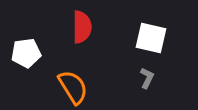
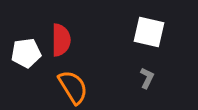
red semicircle: moved 21 px left, 13 px down
white square: moved 2 px left, 6 px up
